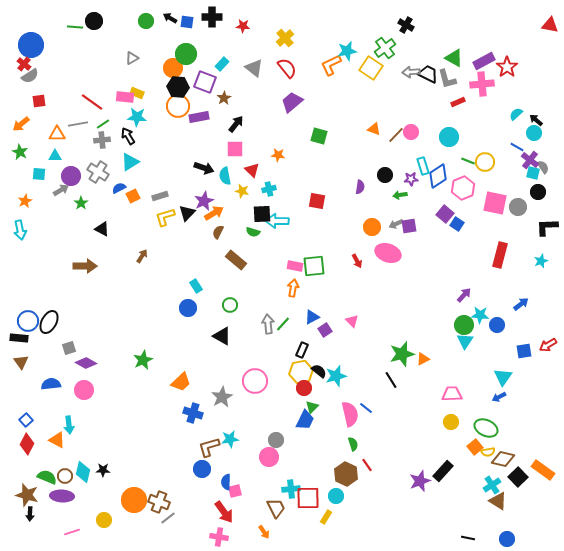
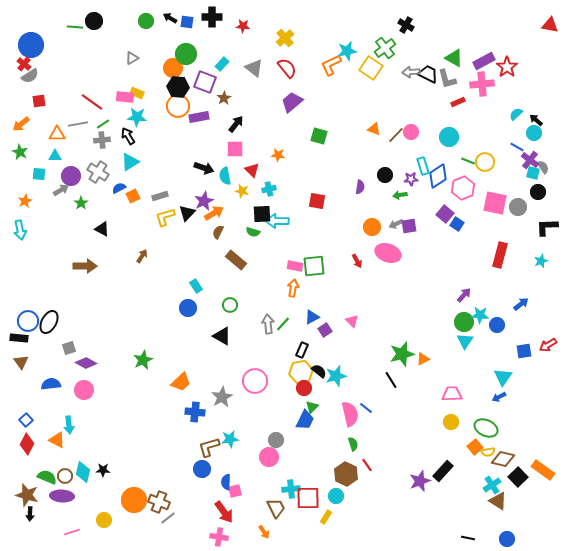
green circle at (464, 325): moved 3 px up
blue cross at (193, 413): moved 2 px right, 1 px up; rotated 12 degrees counterclockwise
